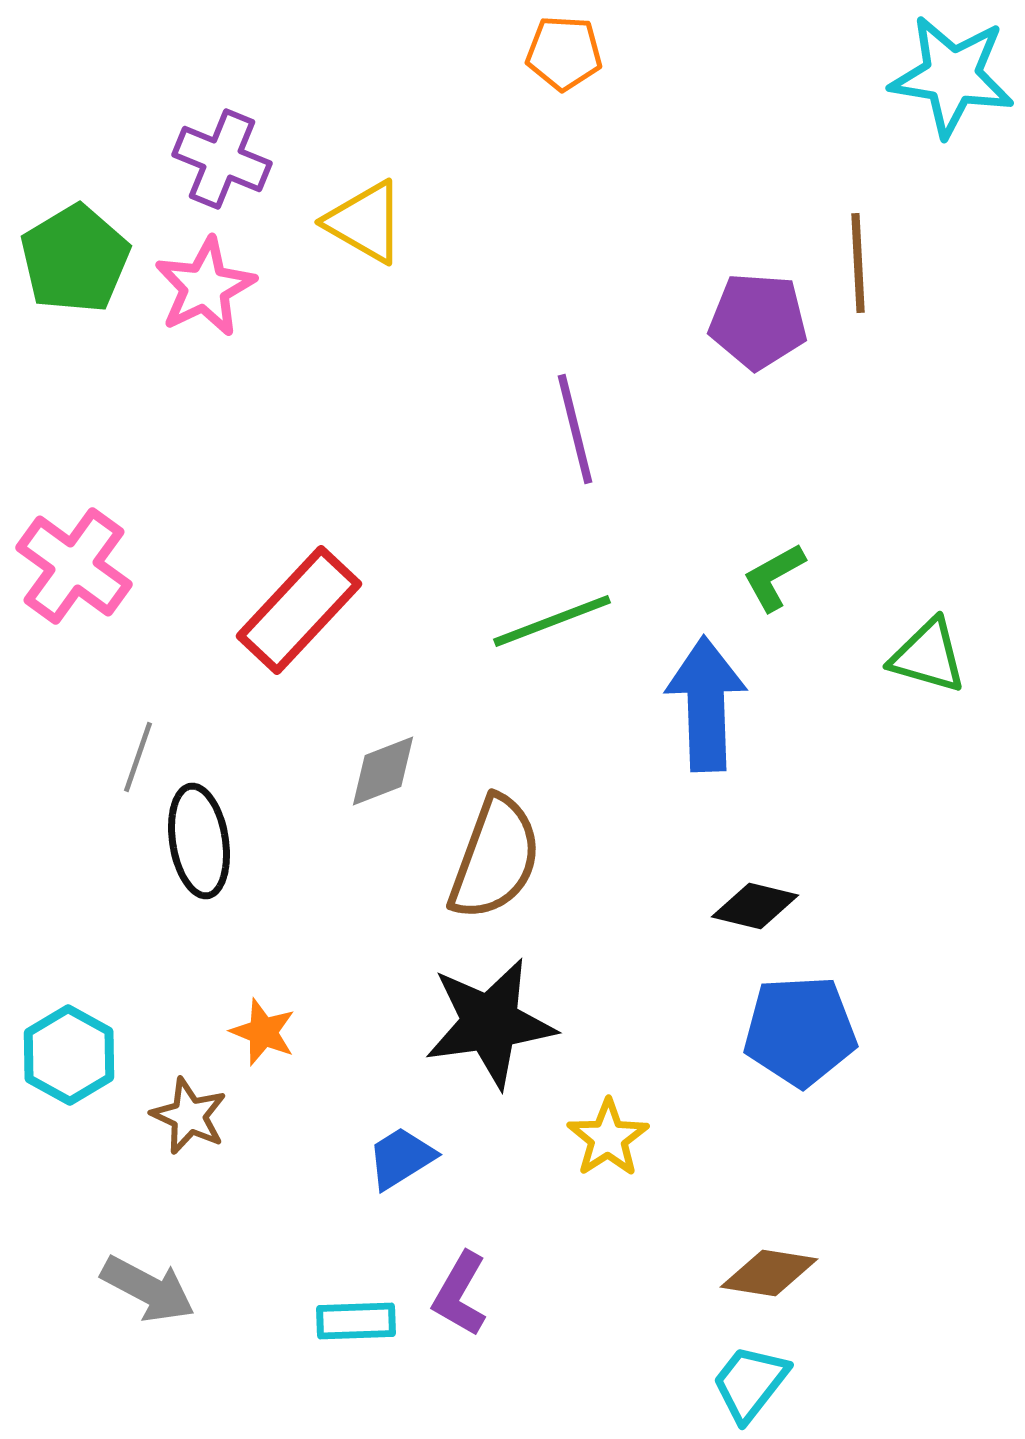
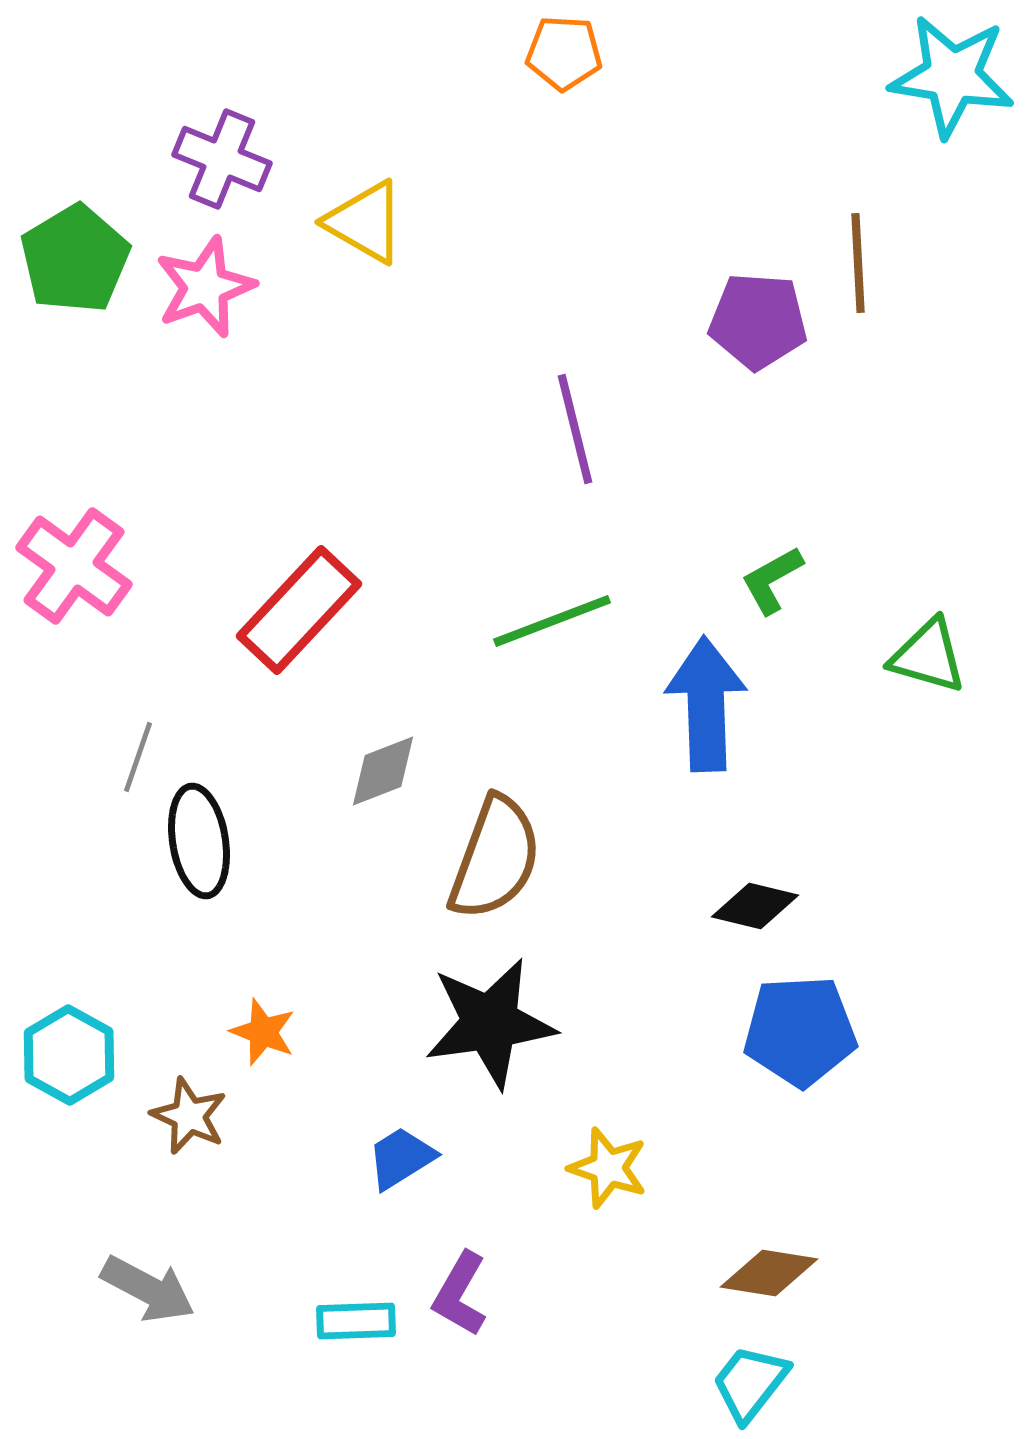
pink star: rotated 6 degrees clockwise
green L-shape: moved 2 px left, 3 px down
yellow star: moved 30 px down; rotated 20 degrees counterclockwise
